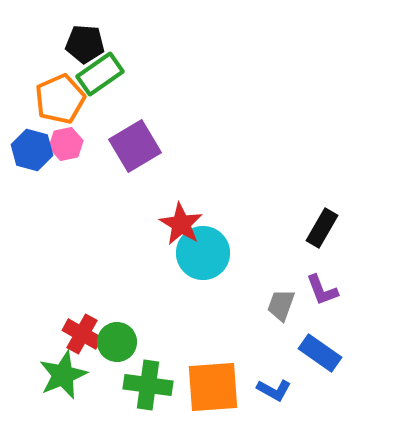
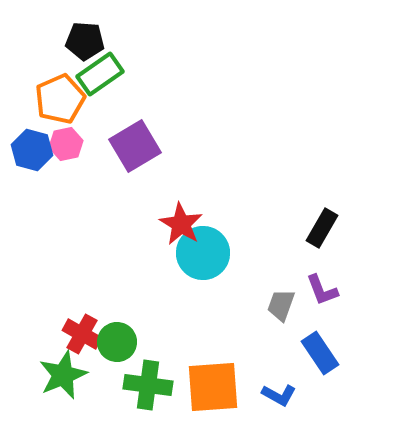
black pentagon: moved 3 px up
blue rectangle: rotated 21 degrees clockwise
blue L-shape: moved 5 px right, 5 px down
